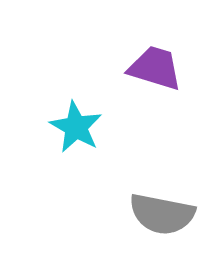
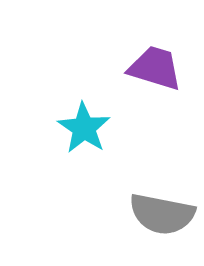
cyan star: moved 8 px right, 1 px down; rotated 4 degrees clockwise
